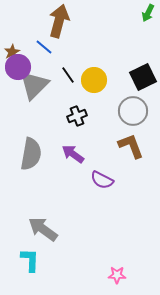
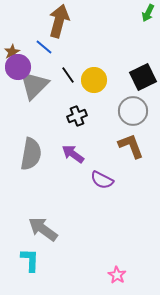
pink star: rotated 30 degrees clockwise
